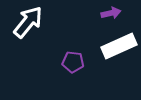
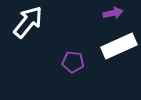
purple arrow: moved 2 px right
